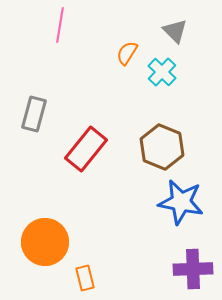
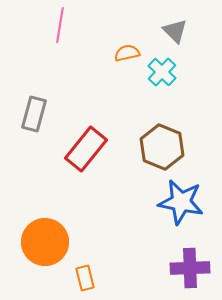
orange semicircle: rotated 45 degrees clockwise
purple cross: moved 3 px left, 1 px up
